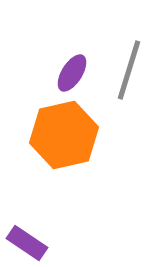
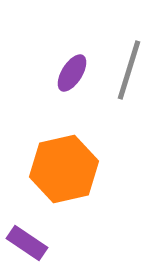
orange hexagon: moved 34 px down
